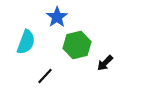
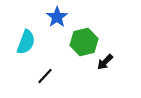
green hexagon: moved 7 px right, 3 px up
black arrow: moved 1 px up
